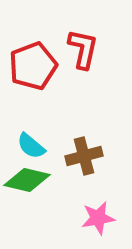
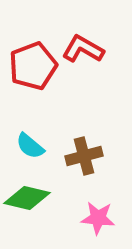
red L-shape: rotated 72 degrees counterclockwise
cyan semicircle: moved 1 px left
green diamond: moved 18 px down
pink star: rotated 16 degrees clockwise
